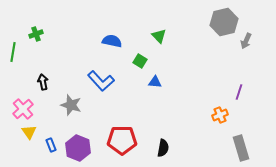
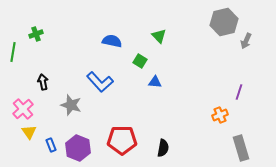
blue L-shape: moved 1 px left, 1 px down
